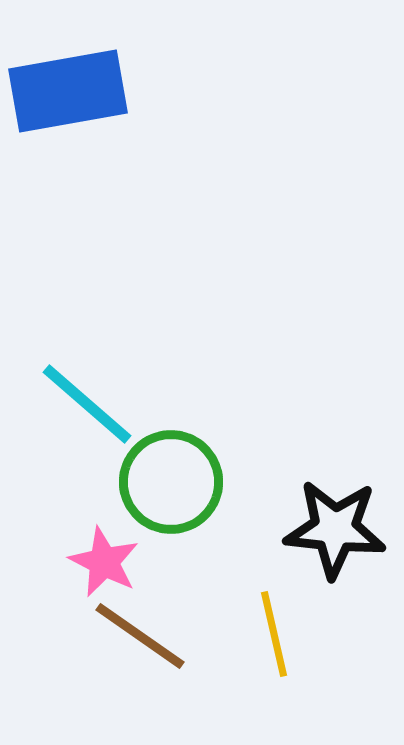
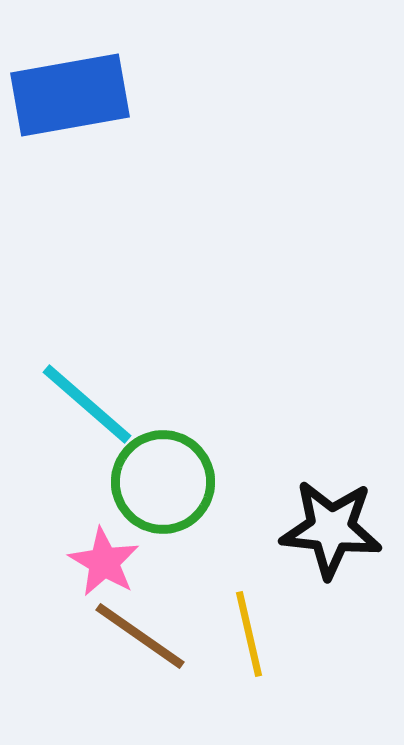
blue rectangle: moved 2 px right, 4 px down
green circle: moved 8 px left
black star: moved 4 px left
pink star: rotated 4 degrees clockwise
yellow line: moved 25 px left
